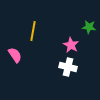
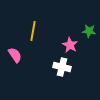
green star: moved 4 px down
pink star: moved 1 px left
white cross: moved 6 px left
